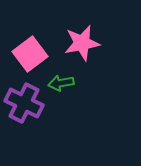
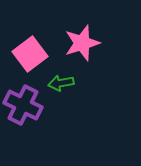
pink star: rotated 6 degrees counterclockwise
purple cross: moved 1 px left, 2 px down
